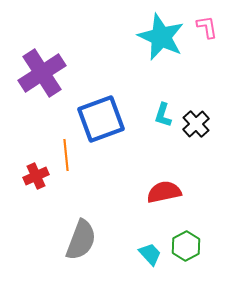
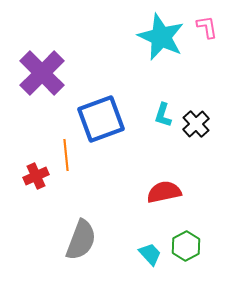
purple cross: rotated 12 degrees counterclockwise
